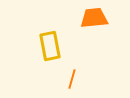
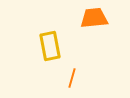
orange line: moved 1 px up
